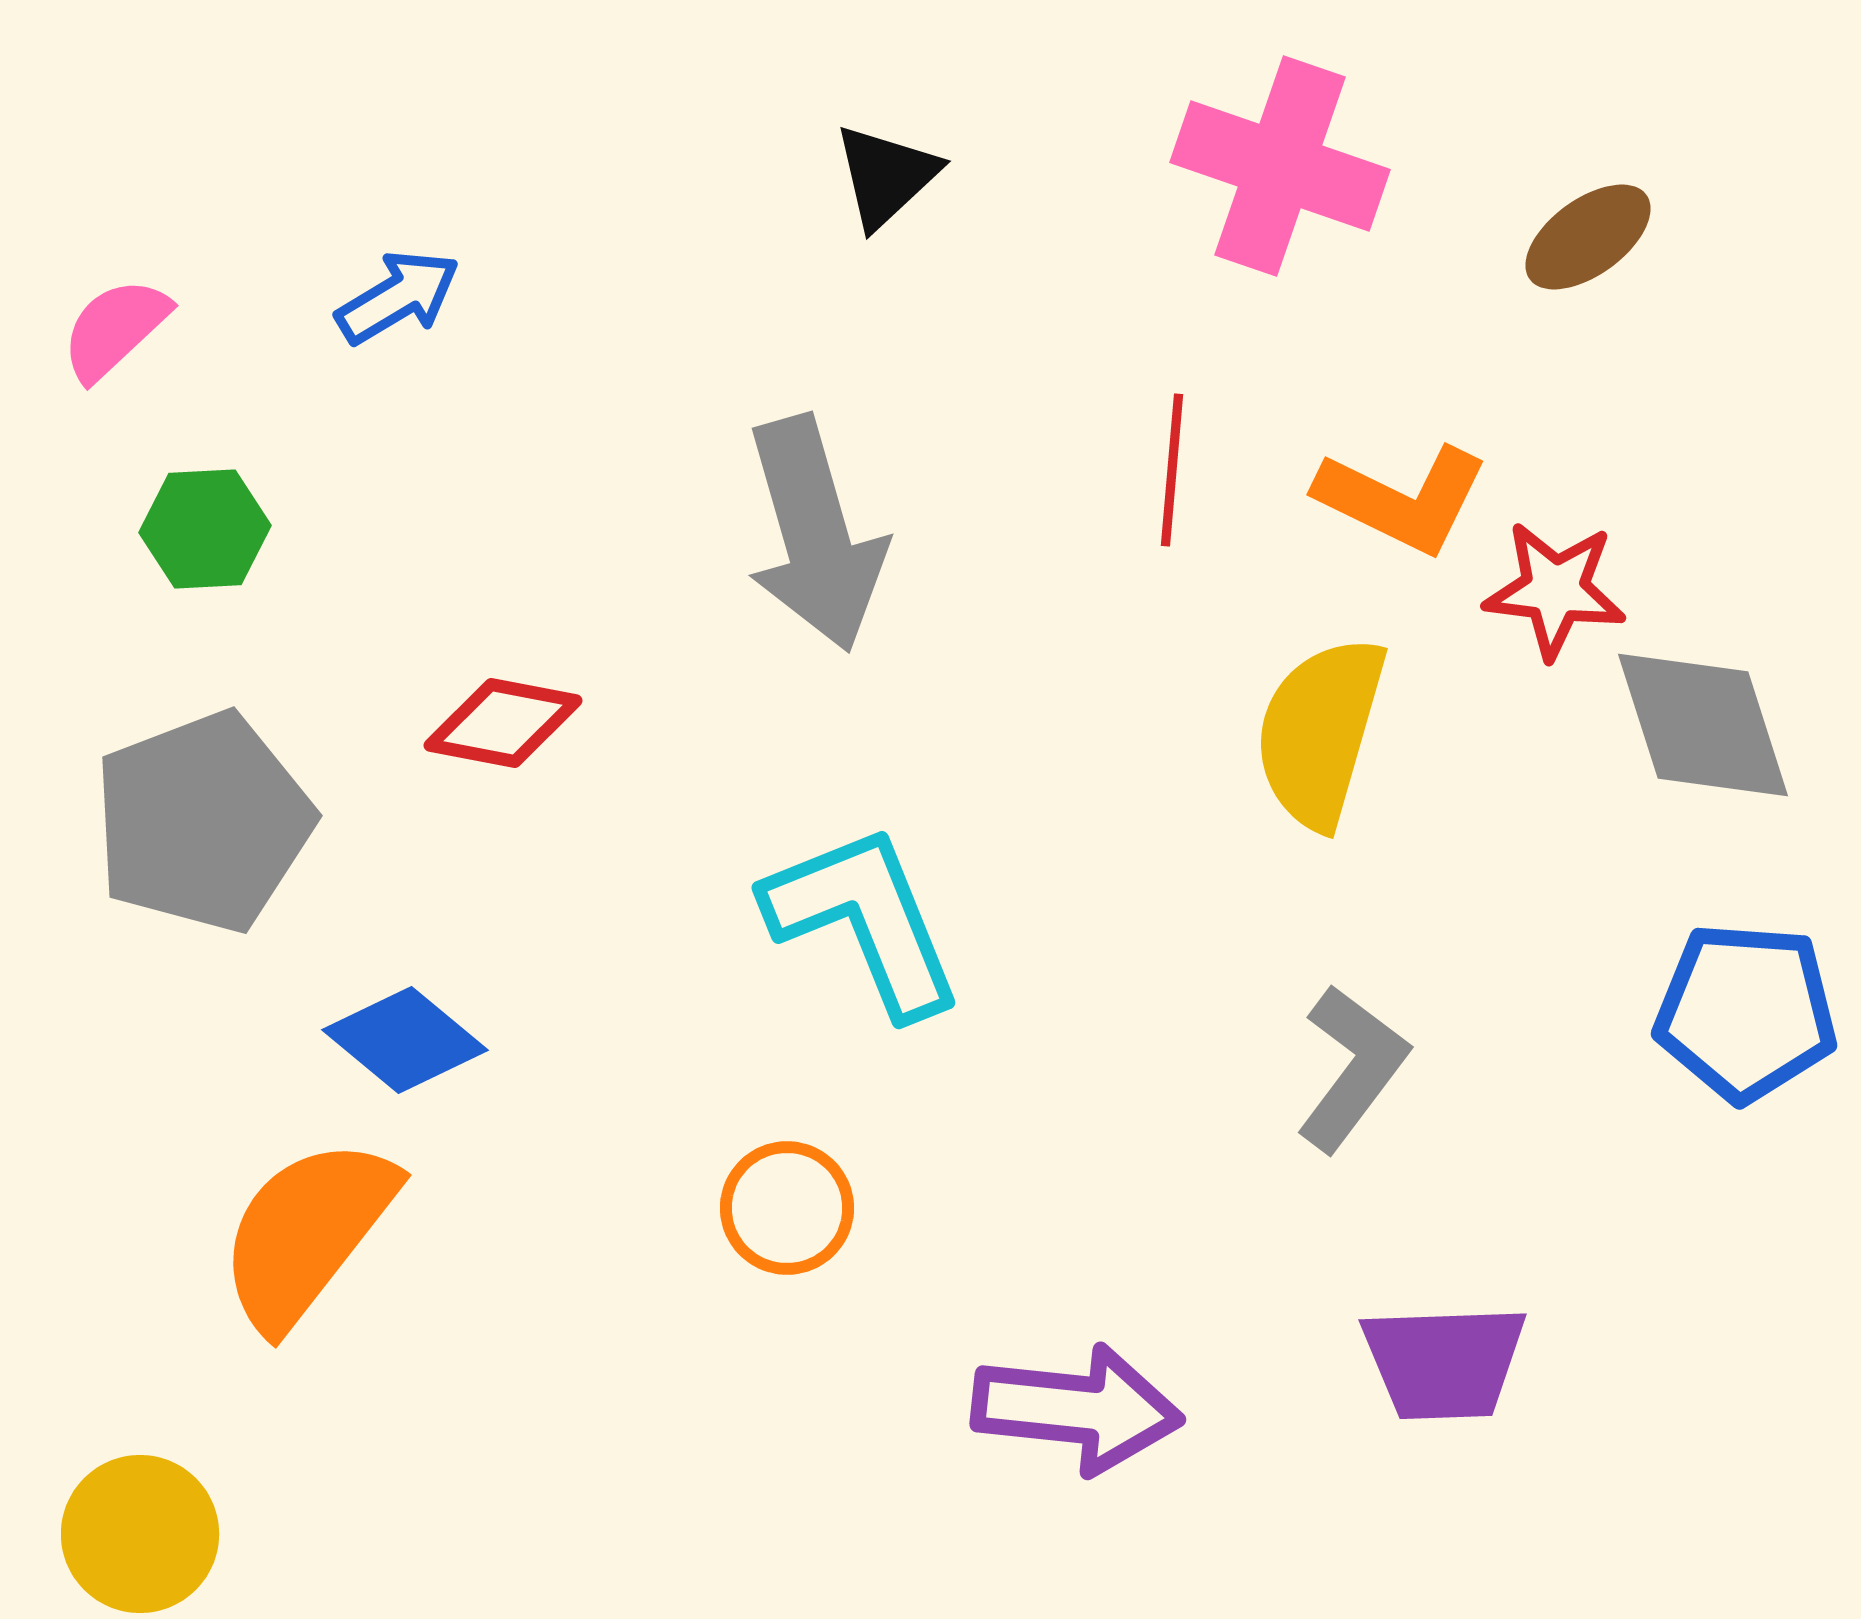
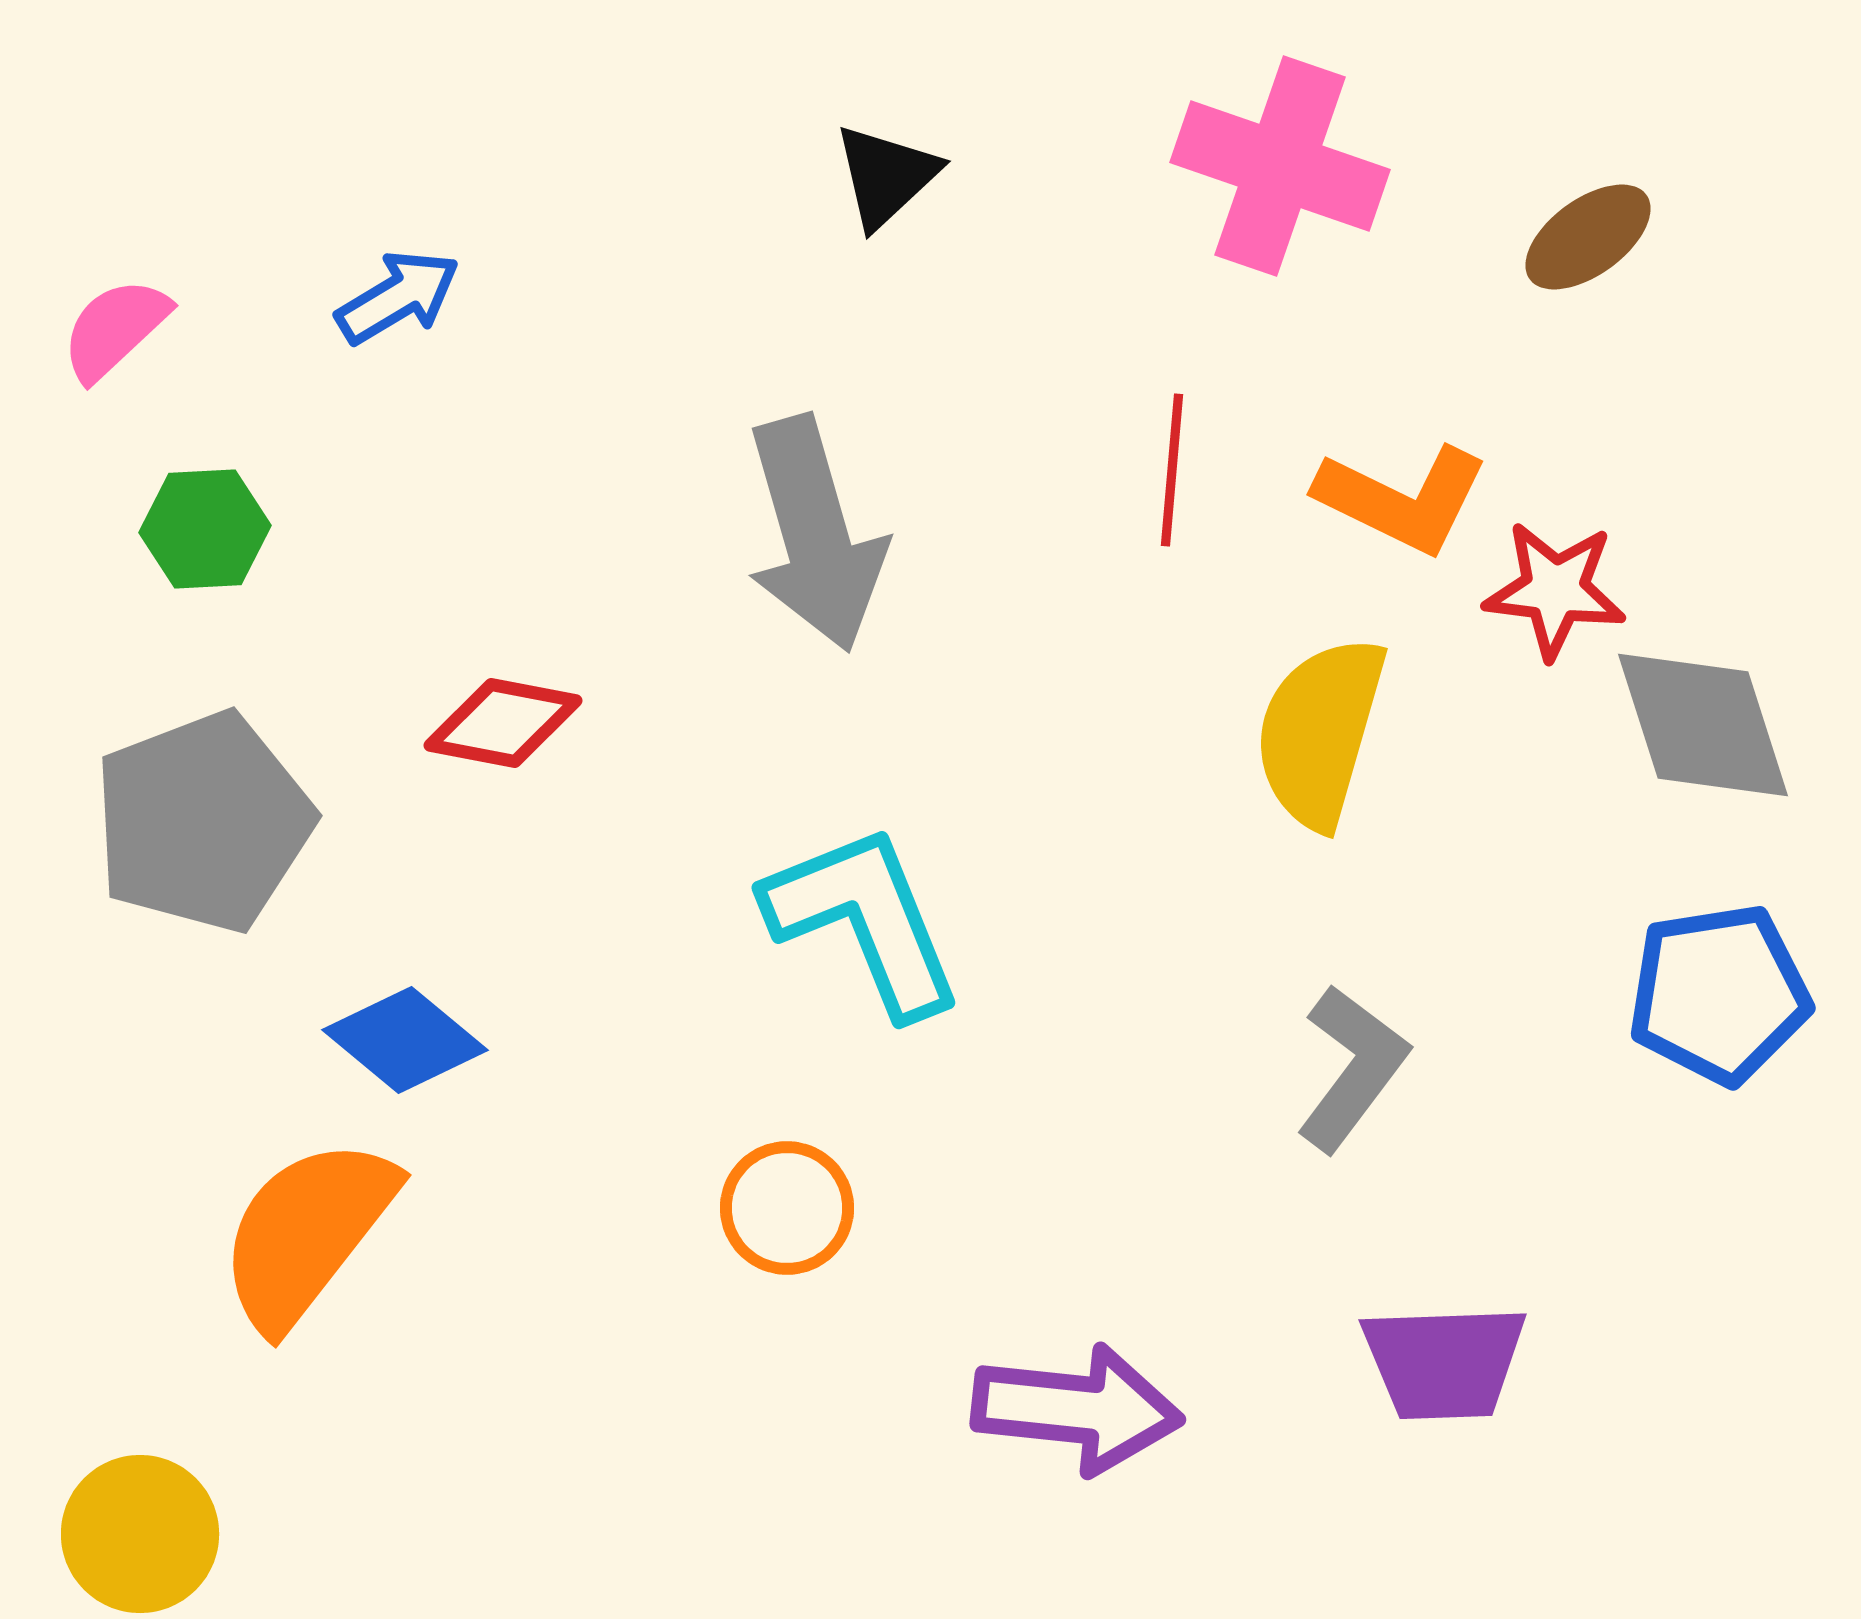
blue pentagon: moved 27 px left, 18 px up; rotated 13 degrees counterclockwise
